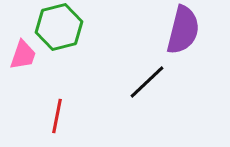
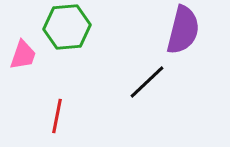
green hexagon: moved 8 px right; rotated 9 degrees clockwise
